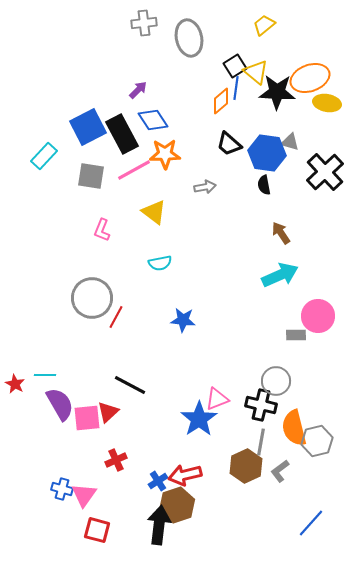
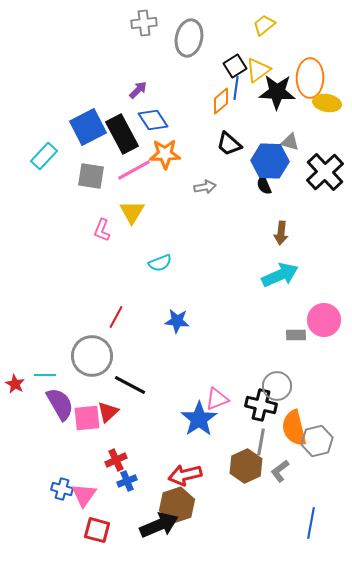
gray ellipse at (189, 38): rotated 24 degrees clockwise
yellow triangle at (256, 72): moved 2 px right, 2 px up; rotated 44 degrees clockwise
orange ellipse at (310, 78): rotated 69 degrees counterclockwise
blue hexagon at (267, 153): moved 3 px right, 8 px down; rotated 6 degrees counterclockwise
black semicircle at (264, 185): rotated 12 degrees counterclockwise
yellow triangle at (154, 212): moved 22 px left; rotated 24 degrees clockwise
brown arrow at (281, 233): rotated 140 degrees counterclockwise
cyan semicircle at (160, 263): rotated 10 degrees counterclockwise
gray circle at (92, 298): moved 58 px down
pink circle at (318, 316): moved 6 px right, 4 px down
blue star at (183, 320): moved 6 px left, 1 px down
gray circle at (276, 381): moved 1 px right, 5 px down
blue cross at (158, 481): moved 31 px left; rotated 12 degrees clockwise
blue line at (311, 523): rotated 32 degrees counterclockwise
black arrow at (159, 525): rotated 60 degrees clockwise
